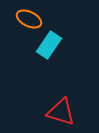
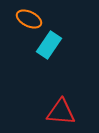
red triangle: rotated 12 degrees counterclockwise
